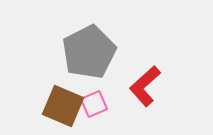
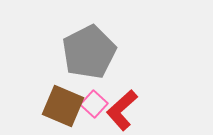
red L-shape: moved 23 px left, 24 px down
pink square: rotated 24 degrees counterclockwise
